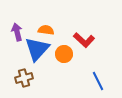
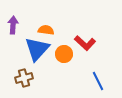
purple arrow: moved 4 px left, 7 px up; rotated 18 degrees clockwise
red L-shape: moved 1 px right, 3 px down
